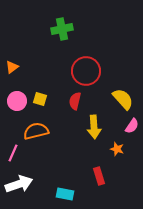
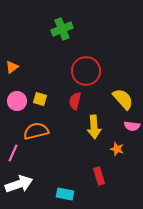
green cross: rotated 10 degrees counterclockwise
pink semicircle: rotated 63 degrees clockwise
